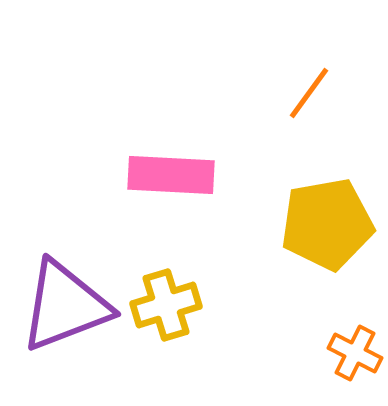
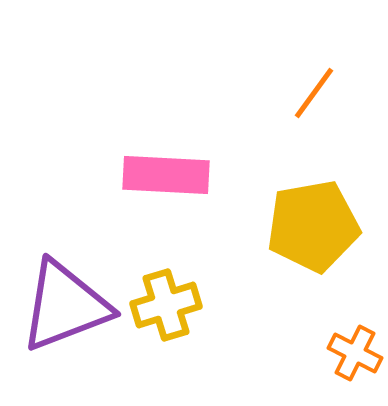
orange line: moved 5 px right
pink rectangle: moved 5 px left
yellow pentagon: moved 14 px left, 2 px down
